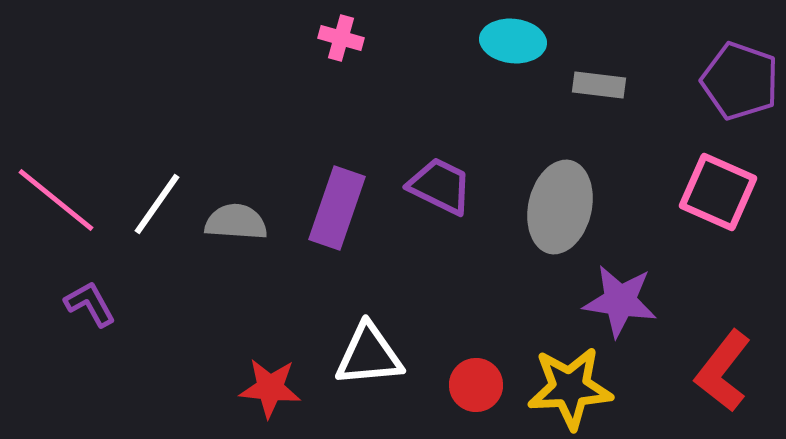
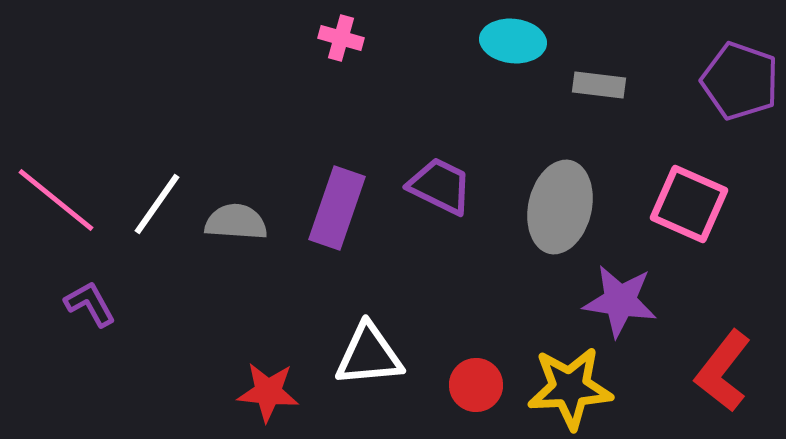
pink square: moved 29 px left, 12 px down
red star: moved 2 px left, 4 px down
